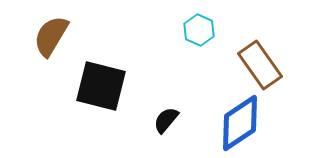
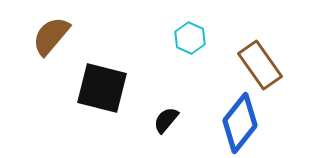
cyan hexagon: moved 9 px left, 8 px down
brown semicircle: rotated 9 degrees clockwise
black square: moved 1 px right, 2 px down
blue diamond: rotated 18 degrees counterclockwise
